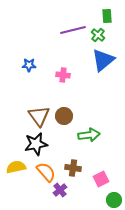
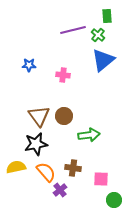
pink square: rotated 28 degrees clockwise
